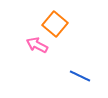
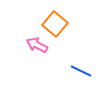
blue line: moved 1 px right, 5 px up
